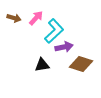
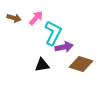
cyan L-shape: moved 1 px left, 2 px down; rotated 20 degrees counterclockwise
